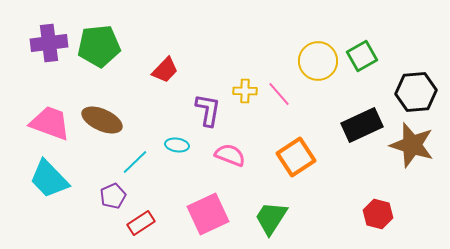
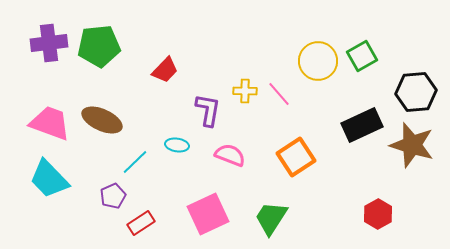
red hexagon: rotated 16 degrees clockwise
